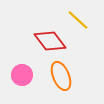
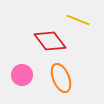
yellow line: rotated 20 degrees counterclockwise
orange ellipse: moved 2 px down
